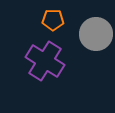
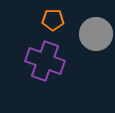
purple cross: rotated 12 degrees counterclockwise
